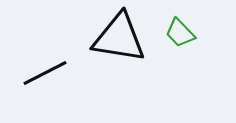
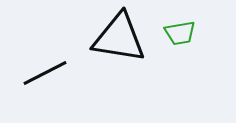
green trapezoid: rotated 56 degrees counterclockwise
